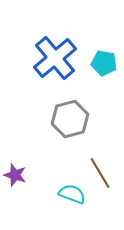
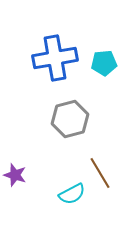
blue cross: rotated 30 degrees clockwise
cyan pentagon: rotated 15 degrees counterclockwise
cyan semicircle: rotated 132 degrees clockwise
